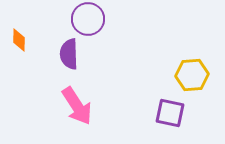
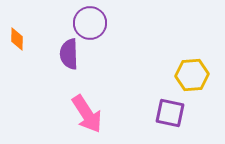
purple circle: moved 2 px right, 4 px down
orange diamond: moved 2 px left, 1 px up
pink arrow: moved 10 px right, 8 px down
